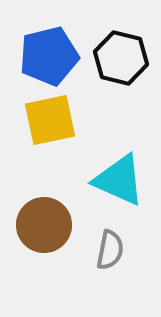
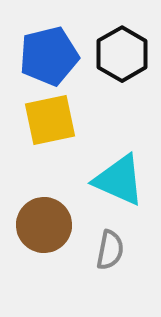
black hexagon: moved 1 px right, 4 px up; rotated 16 degrees clockwise
